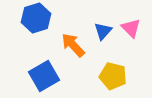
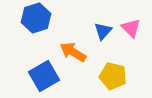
orange arrow: moved 7 px down; rotated 16 degrees counterclockwise
